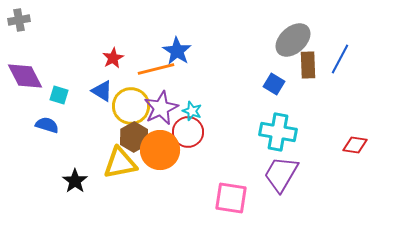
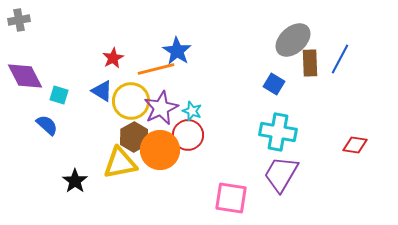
brown rectangle: moved 2 px right, 2 px up
yellow circle: moved 5 px up
blue semicircle: rotated 25 degrees clockwise
red circle: moved 3 px down
